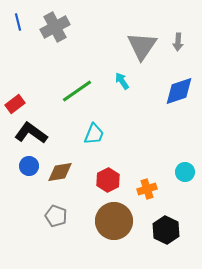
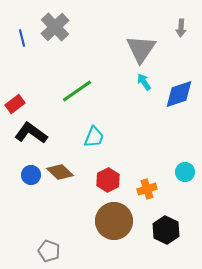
blue line: moved 4 px right, 16 px down
gray cross: rotated 16 degrees counterclockwise
gray arrow: moved 3 px right, 14 px up
gray triangle: moved 1 px left, 3 px down
cyan arrow: moved 22 px right, 1 px down
blue diamond: moved 3 px down
cyan trapezoid: moved 3 px down
blue circle: moved 2 px right, 9 px down
brown diamond: rotated 52 degrees clockwise
gray pentagon: moved 7 px left, 35 px down
